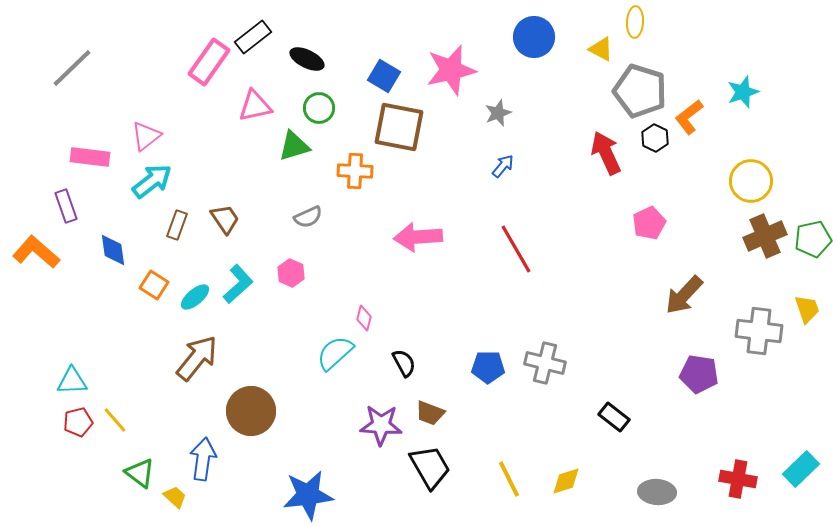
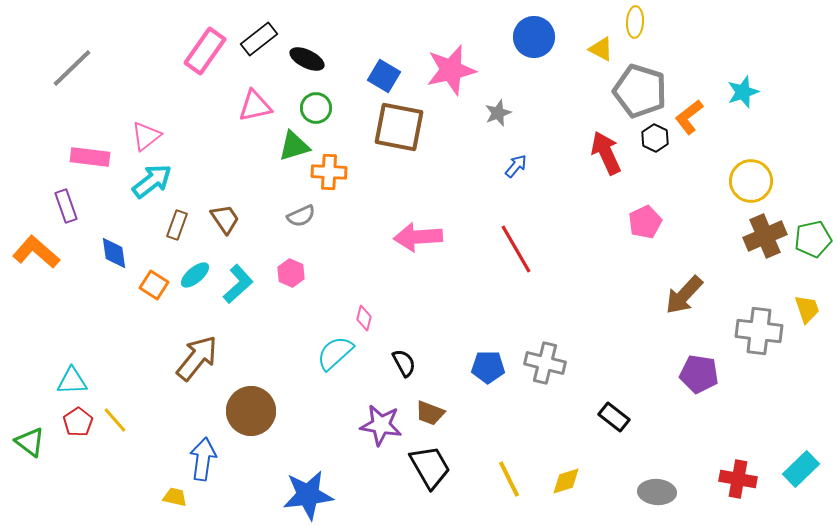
black rectangle at (253, 37): moved 6 px right, 2 px down
pink rectangle at (209, 62): moved 4 px left, 11 px up
green circle at (319, 108): moved 3 px left
blue arrow at (503, 166): moved 13 px right
orange cross at (355, 171): moved 26 px left, 1 px down
gray semicircle at (308, 217): moved 7 px left, 1 px up
pink pentagon at (649, 223): moved 4 px left, 1 px up
blue diamond at (113, 250): moved 1 px right, 3 px down
cyan ellipse at (195, 297): moved 22 px up
red pentagon at (78, 422): rotated 20 degrees counterclockwise
purple star at (381, 425): rotated 6 degrees clockwise
green triangle at (140, 473): moved 110 px left, 31 px up
yellow trapezoid at (175, 497): rotated 30 degrees counterclockwise
